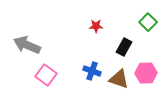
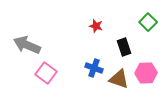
red star: rotated 16 degrees clockwise
black rectangle: rotated 48 degrees counterclockwise
blue cross: moved 2 px right, 3 px up
pink square: moved 2 px up
